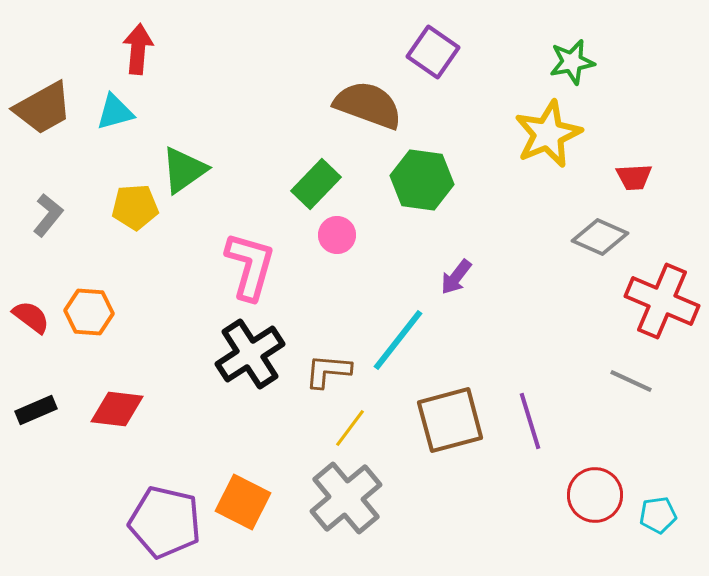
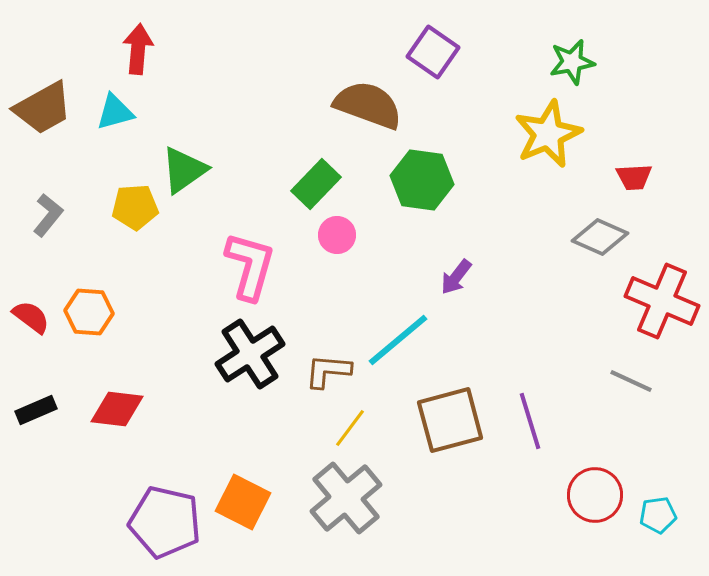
cyan line: rotated 12 degrees clockwise
